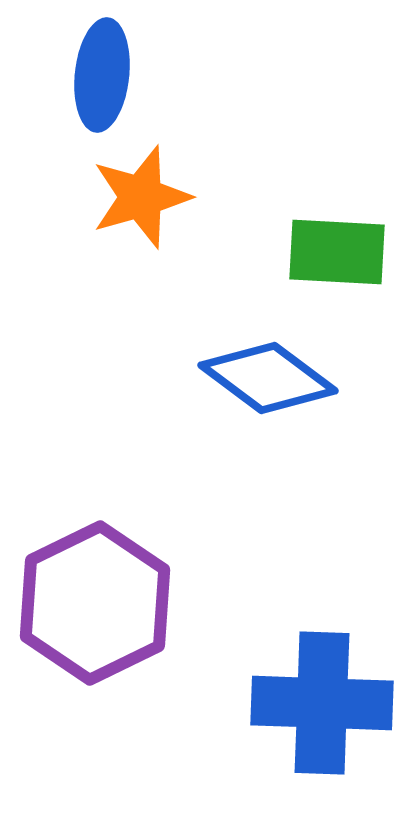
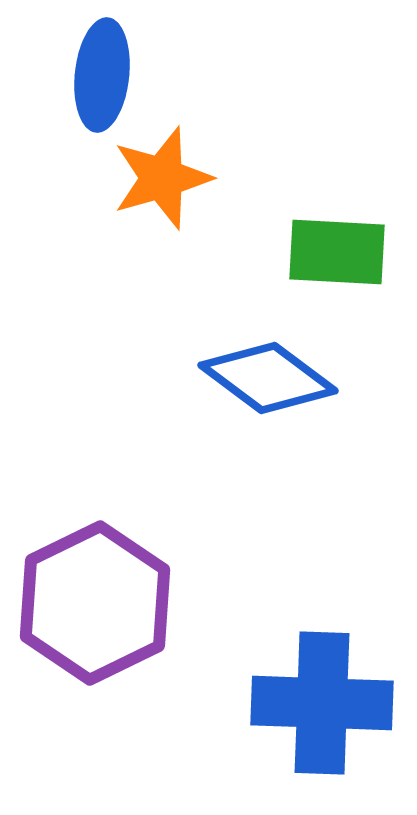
orange star: moved 21 px right, 19 px up
